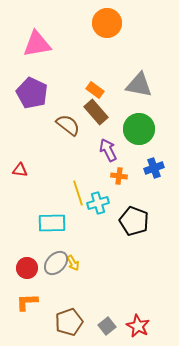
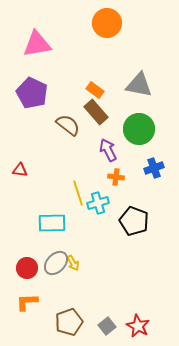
orange cross: moved 3 px left, 1 px down
